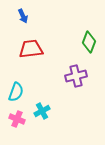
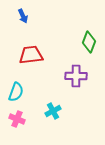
red trapezoid: moved 6 px down
purple cross: rotated 15 degrees clockwise
cyan cross: moved 11 px right
